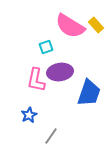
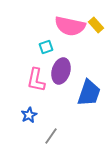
pink semicircle: rotated 20 degrees counterclockwise
purple ellipse: moved 1 px right, 1 px up; rotated 65 degrees counterclockwise
